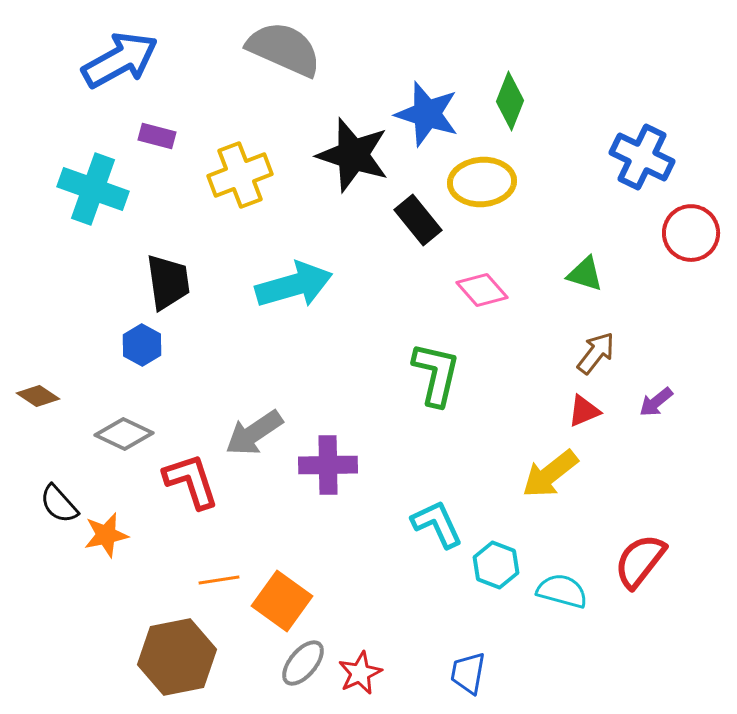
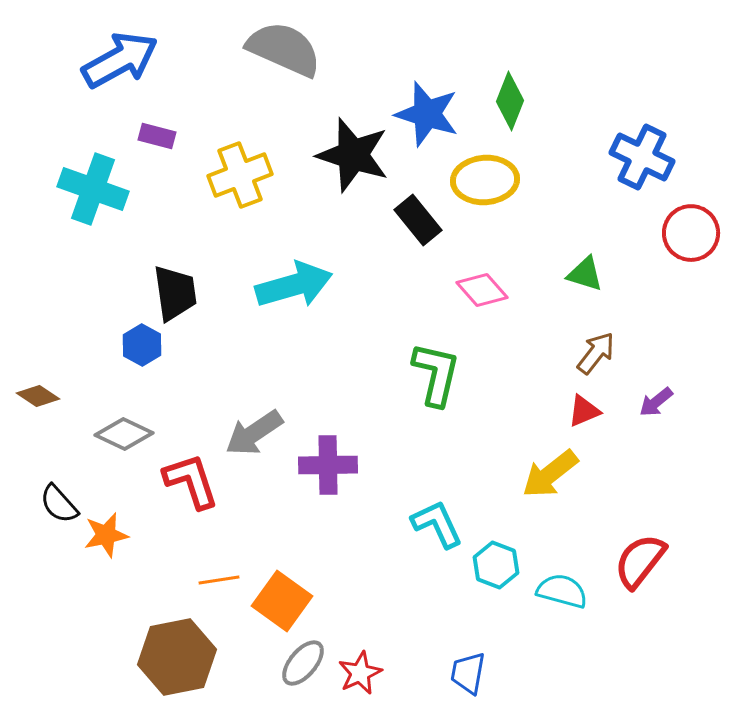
yellow ellipse: moved 3 px right, 2 px up
black trapezoid: moved 7 px right, 11 px down
